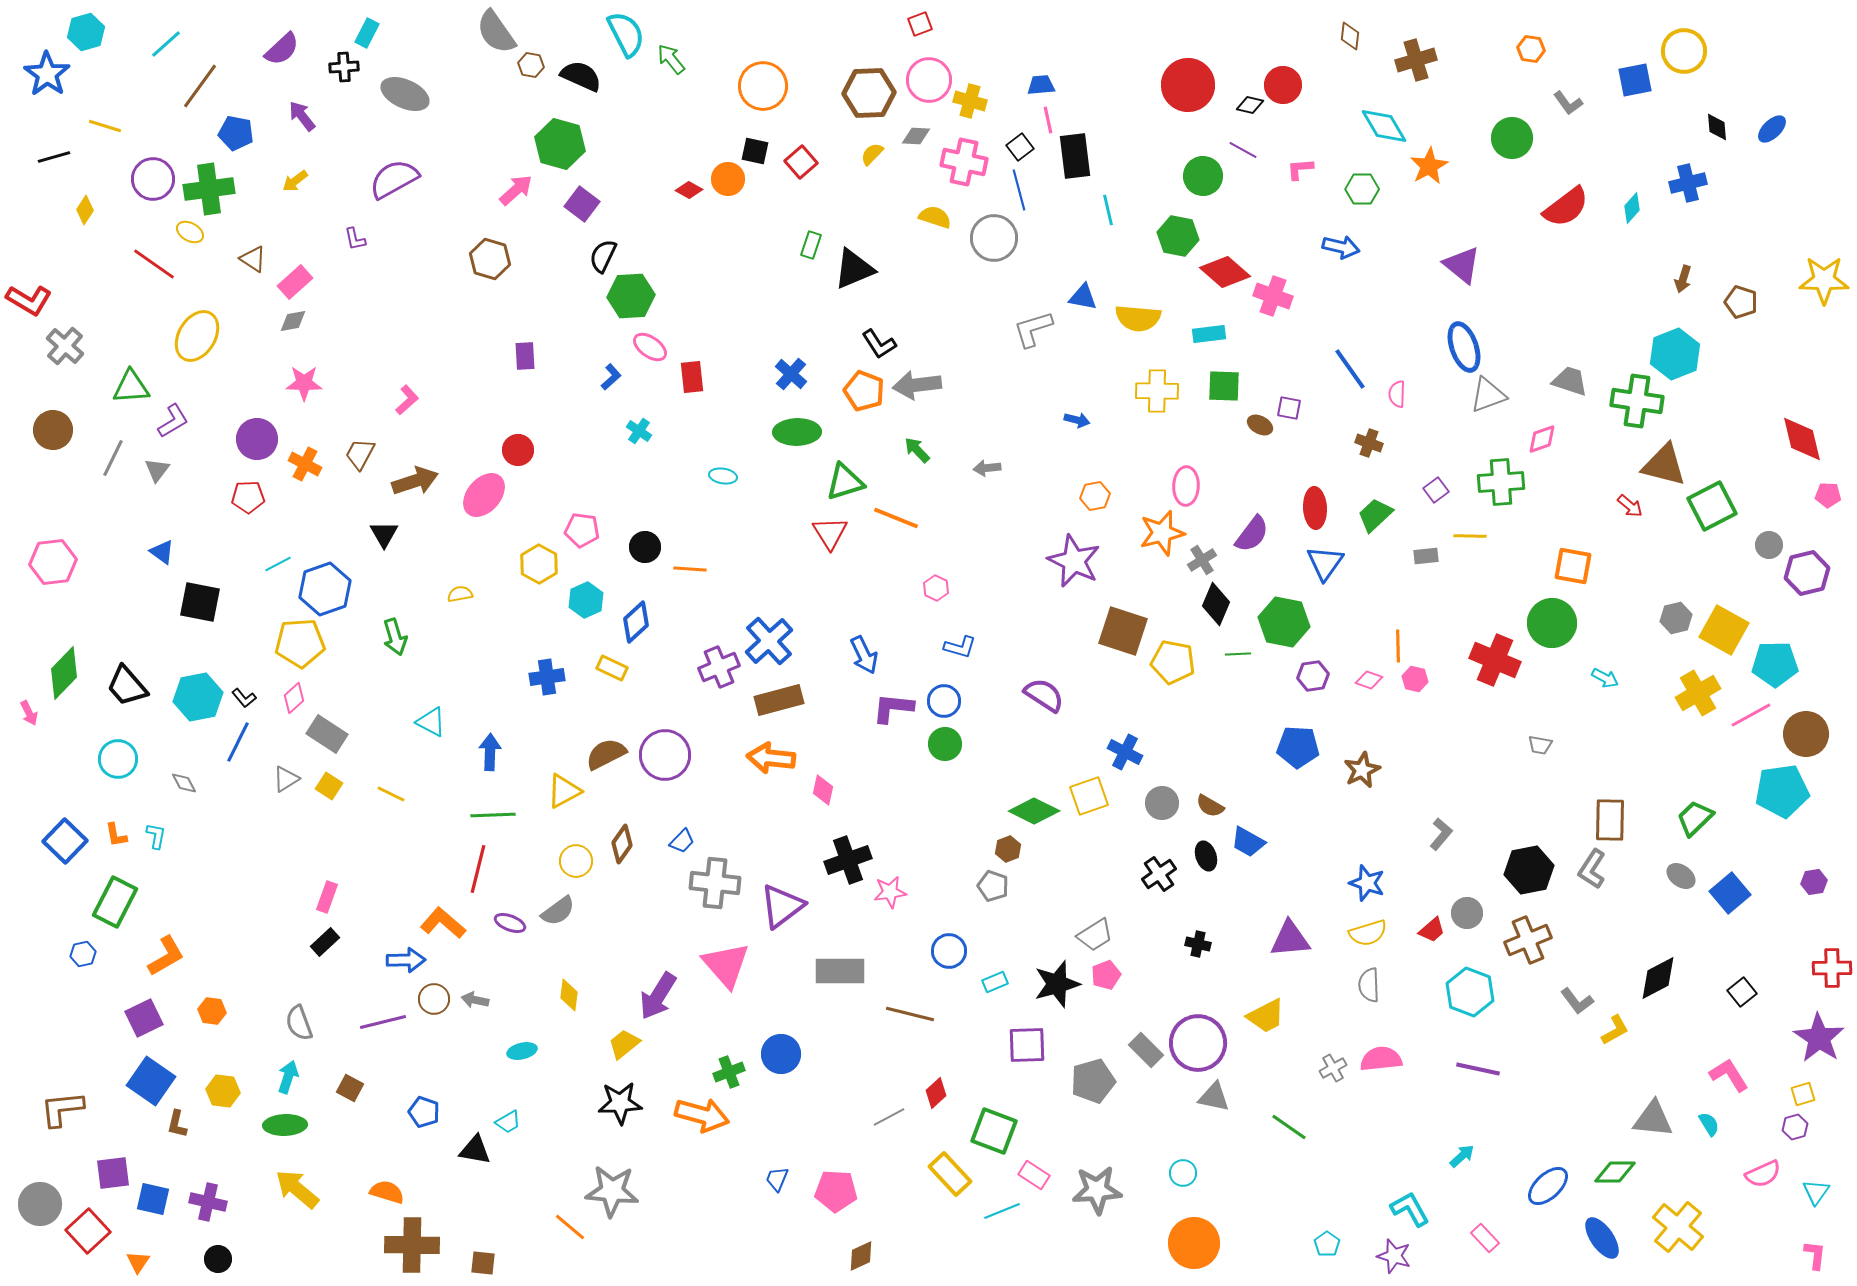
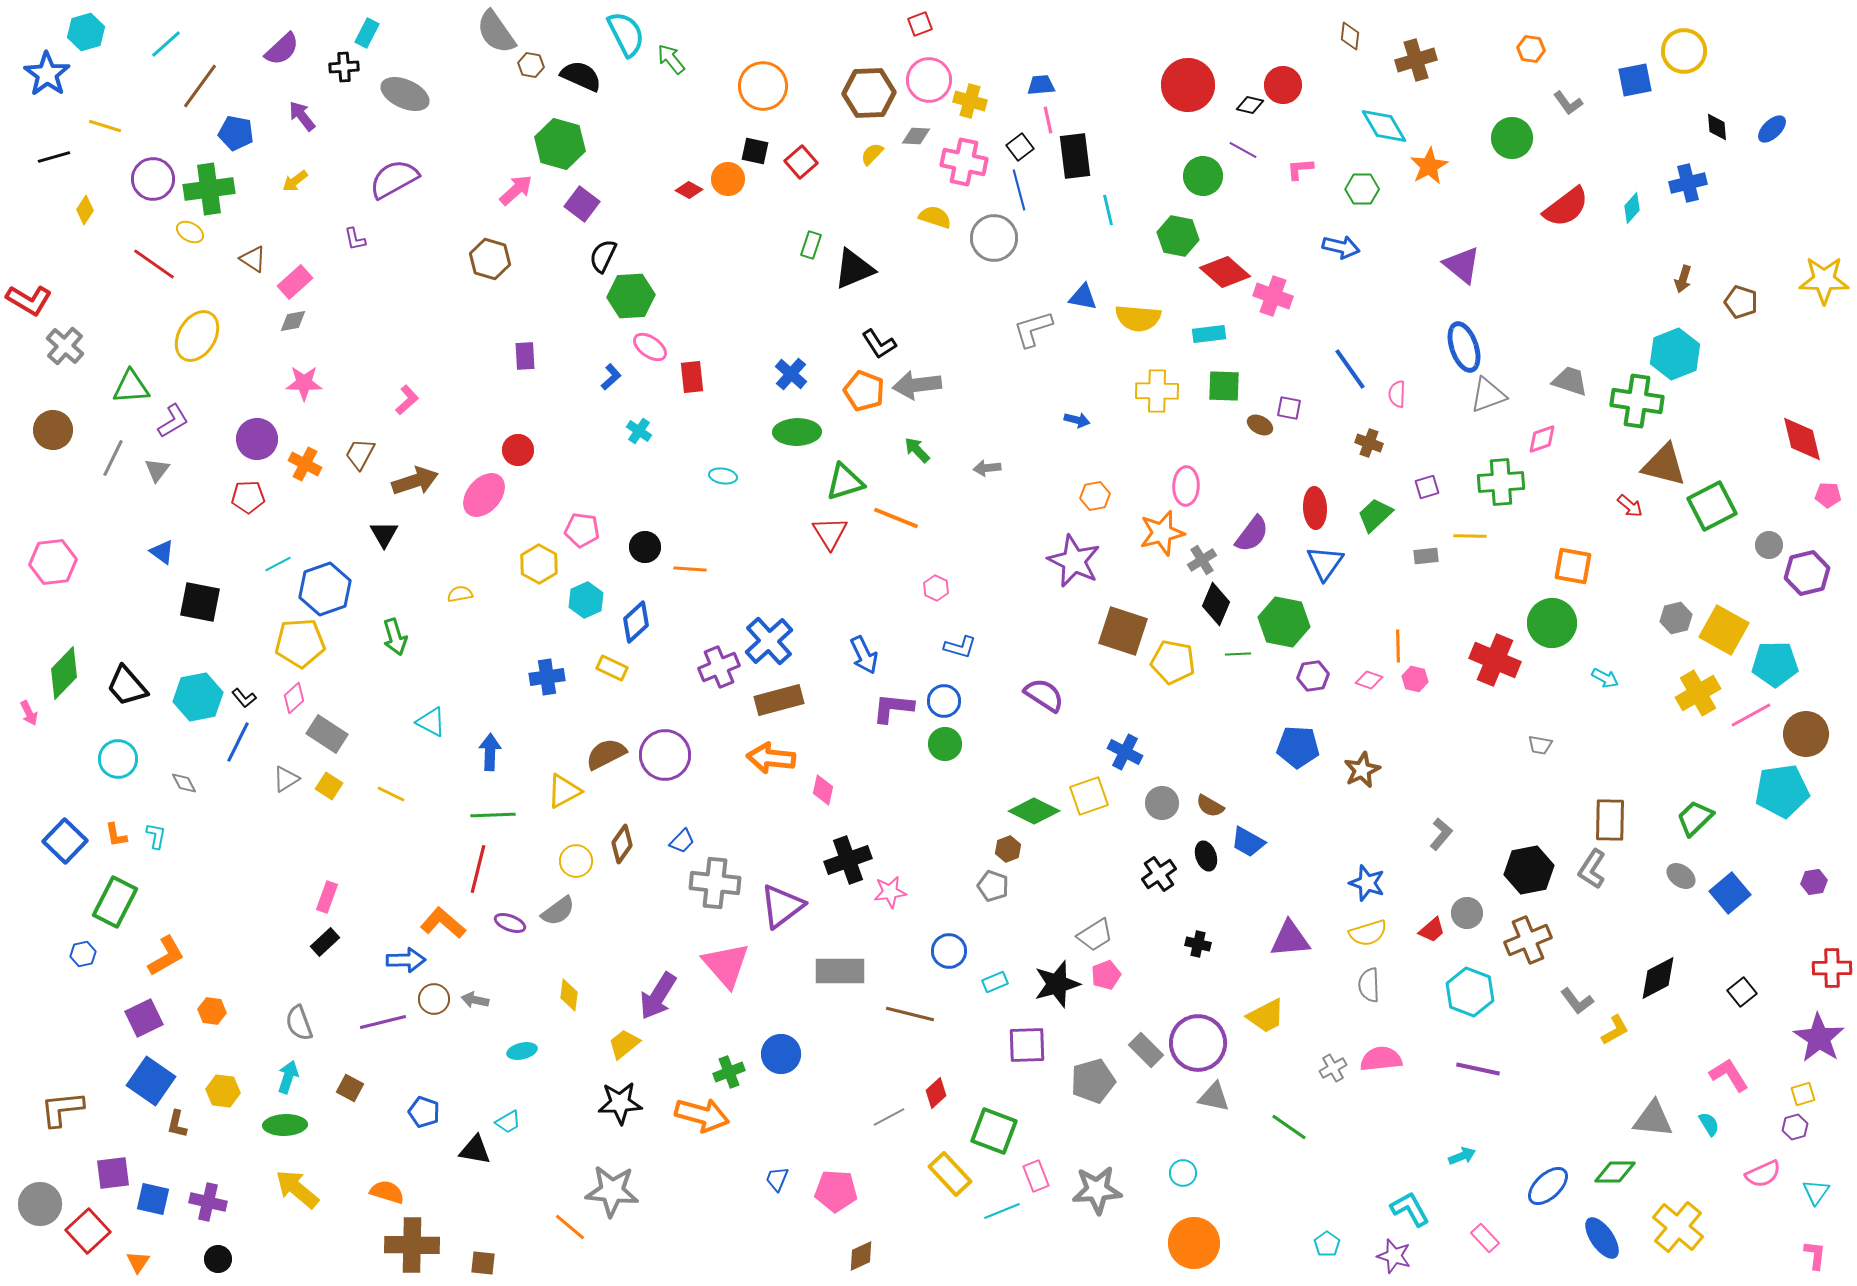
purple square at (1436, 490): moved 9 px left, 3 px up; rotated 20 degrees clockwise
cyan arrow at (1462, 1156): rotated 20 degrees clockwise
pink rectangle at (1034, 1175): moved 2 px right, 1 px down; rotated 36 degrees clockwise
